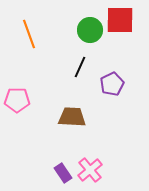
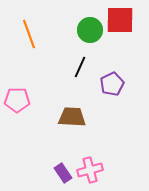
pink cross: rotated 25 degrees clockwise
